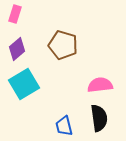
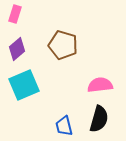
cyan square: moved 1 px down; rotated 8 degrees clockwise
black semicircle: moved 1 px down; rotated 24 degrees clockwise
